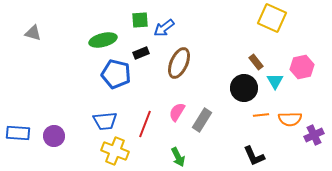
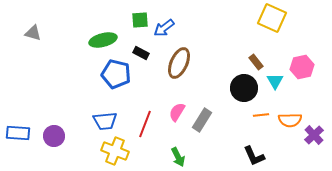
black rectangle: rotated 49 degrees clockwise
orange semicircle: moved 1 px down
purple cross: rotated 18 degrees counterclockwise
